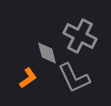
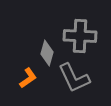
gray cross: rotated 24 degrees counterclockwise
gray diamond: rotated 30 degrees clockwise
